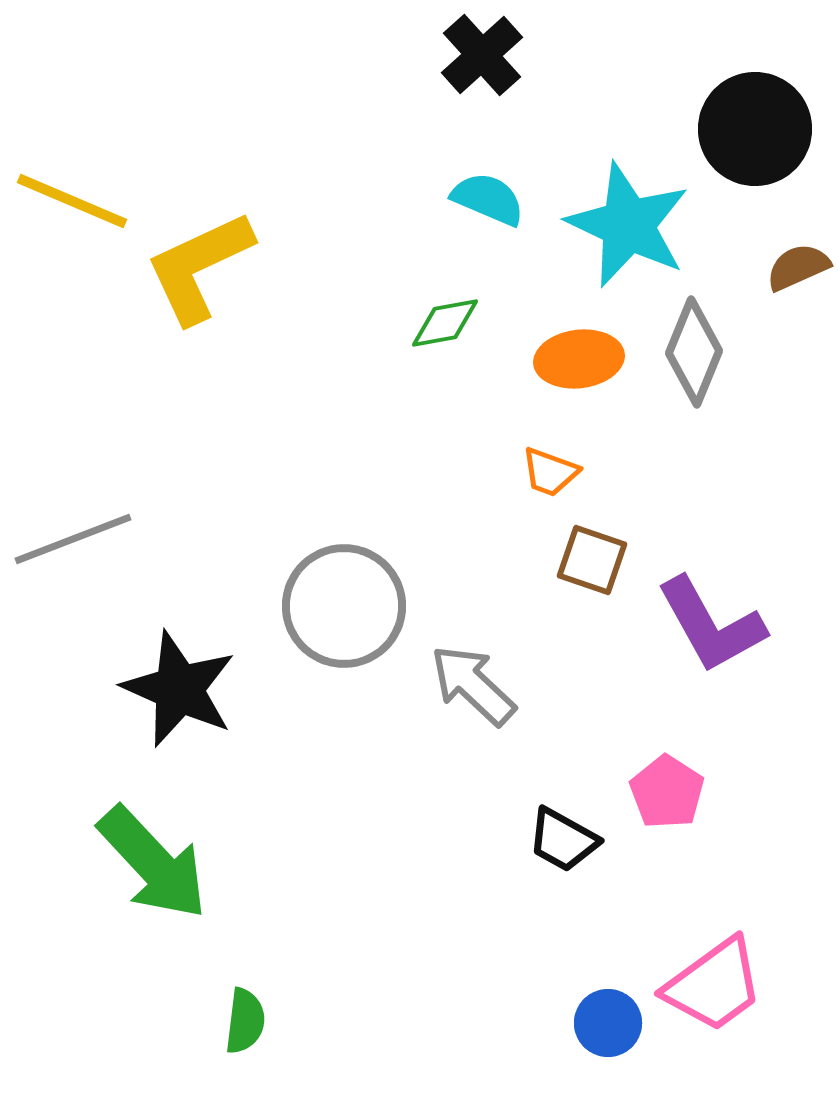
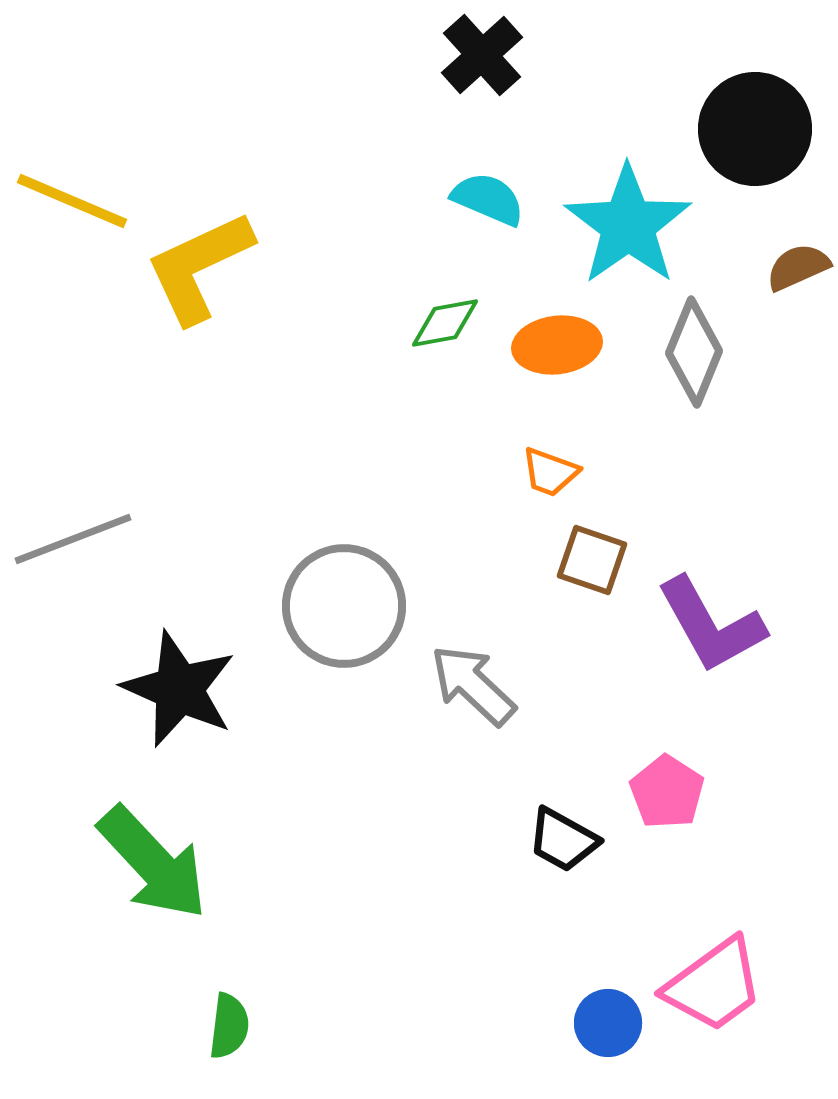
cyan star: rotated 12 degrees clockwise
orange ellipse: moved 22 px left, 14 px up
green semicircle: moved 16 px left, 5 px down
